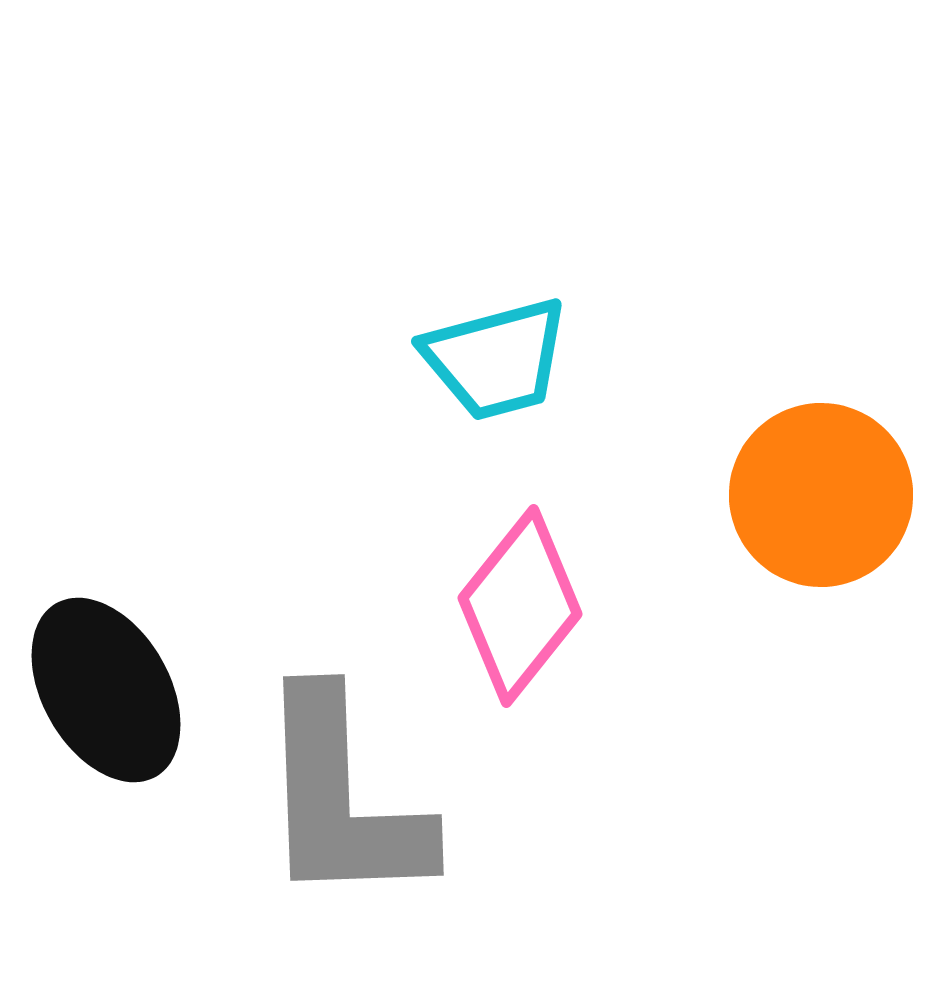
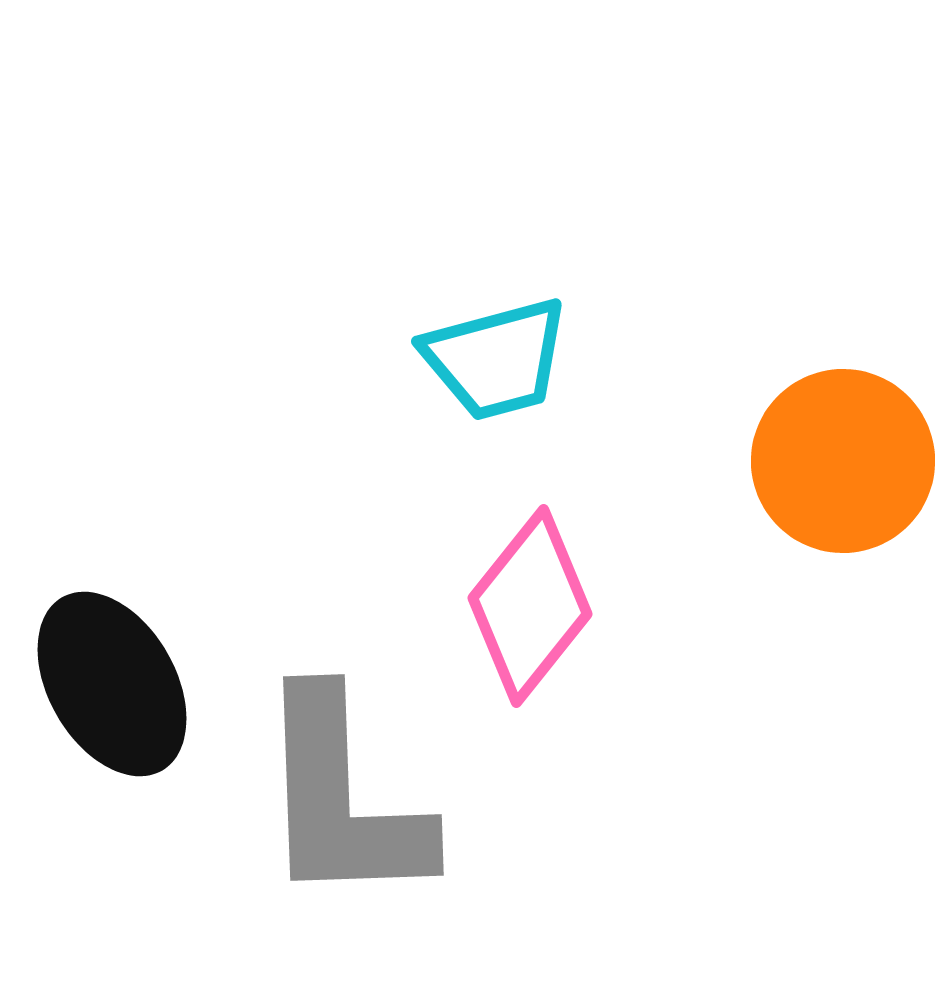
orange circle: moved 22 px right, 34 px up
pink diamond: moved 10 px right
black ellipse: moved 6 px right, 6 px up
